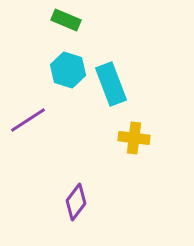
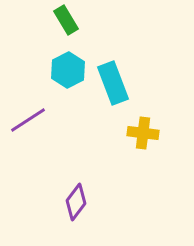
green rectangle: rotated 36 degrees clockwise
cyan hexagon: rotated 16 degrees clockwise
cyan rectangle: moved 2 px right, 1 px up
yellow cross: moved 9 px right, 5 px up
